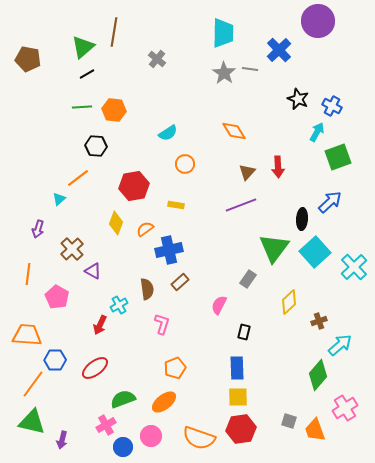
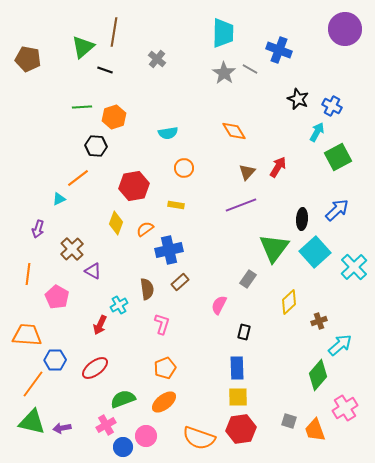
purple circle at (318, 21): moved 27 px right, 8 px down
blue cross at (279, 50): rotated 25 degrees counterclockwise
gray line at (250, 69): rotated 21 degrees clockwise
black line at (87, 74): moved 18 px right, 4 px up; rotated 49 degrees clockwise
orange hexagon at (114, 110): moved 7 px down; rotated 25 degrees counterclockwise
cyan semicircle at (168, 133): rotated 24 degrees clockwise
green square at (338, 157): rotated 8 degrees counterclockwise
orange circle at (185, 164): moved 1 px left, 4 px down
red arrow at (278, 167): rotated 145 degrees counterclockwise
cyan triangle at (59, 199): rotated 16 degrees clockwise
blue arrow at (330, 202): moved 7 px right, 8 px down
orange pentagon at (175, 368): moved 10 px left
pink circle at (151, 436): moved 5 px left
purple arrow at (62, 440): moved 12 px up; rotated 66 degrees clockwise
